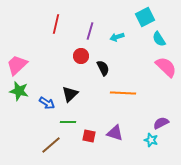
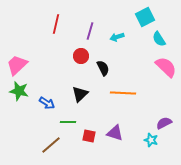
black triangle: moved 10 px right
purple semicircle: moved 3 px right
